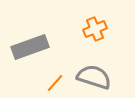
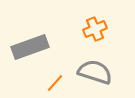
gray semicircle: moved 1 px right, 5 px up
